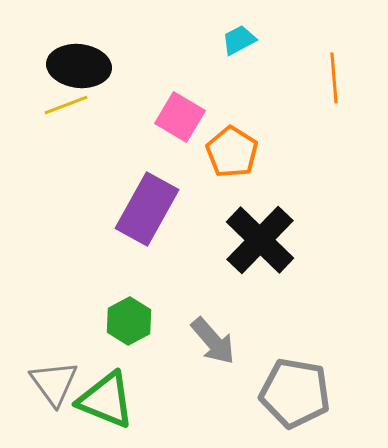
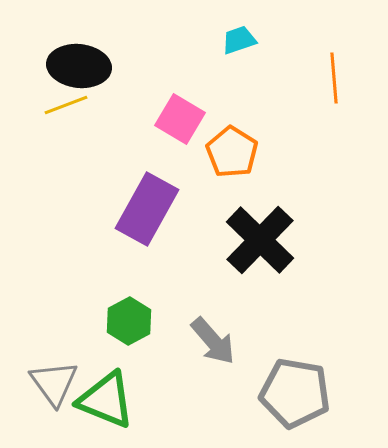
cyan trapezoid: rotated 9 degrees clockwise
pink square: moved 2 px down
